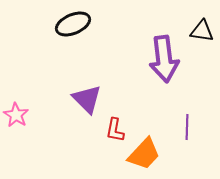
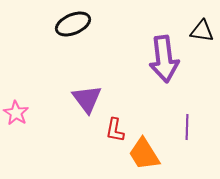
purple triangle: rotated 8 degrees clockwise
pink star: moved 2 px up
orange trapezoid: rotated 105 degrees clockwise
